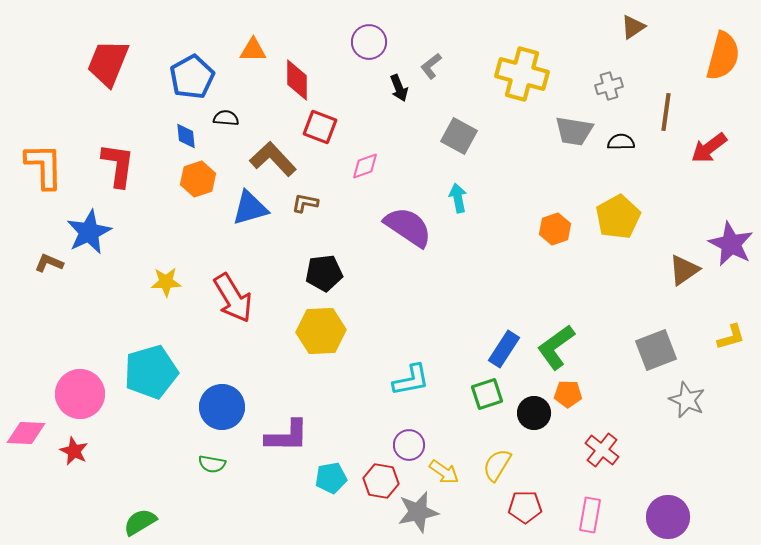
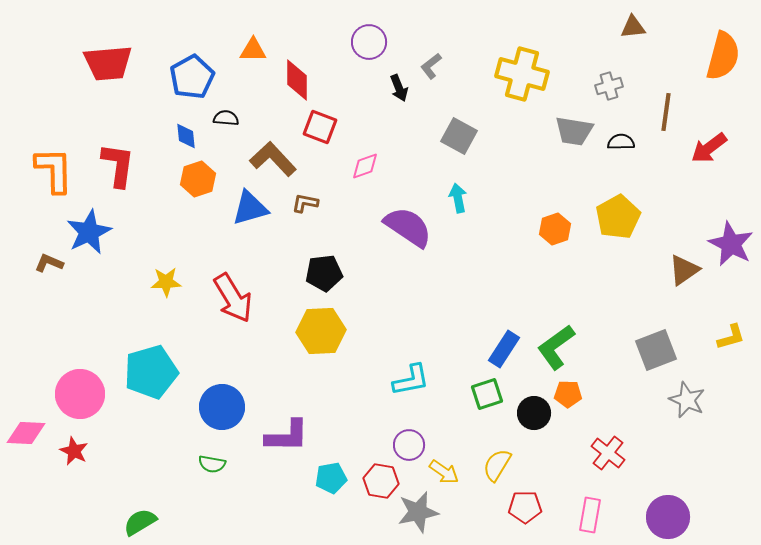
brown triangle at (633, 27): rotated 28 degrees clockwise
red trapezoid at (108, 63): rotated 117 degrees counterclockwise
orange L-shape at (44, 166): moved 10 px right, 4 px down
red cross at (602, 450): moved 6 px right, 3 px down
